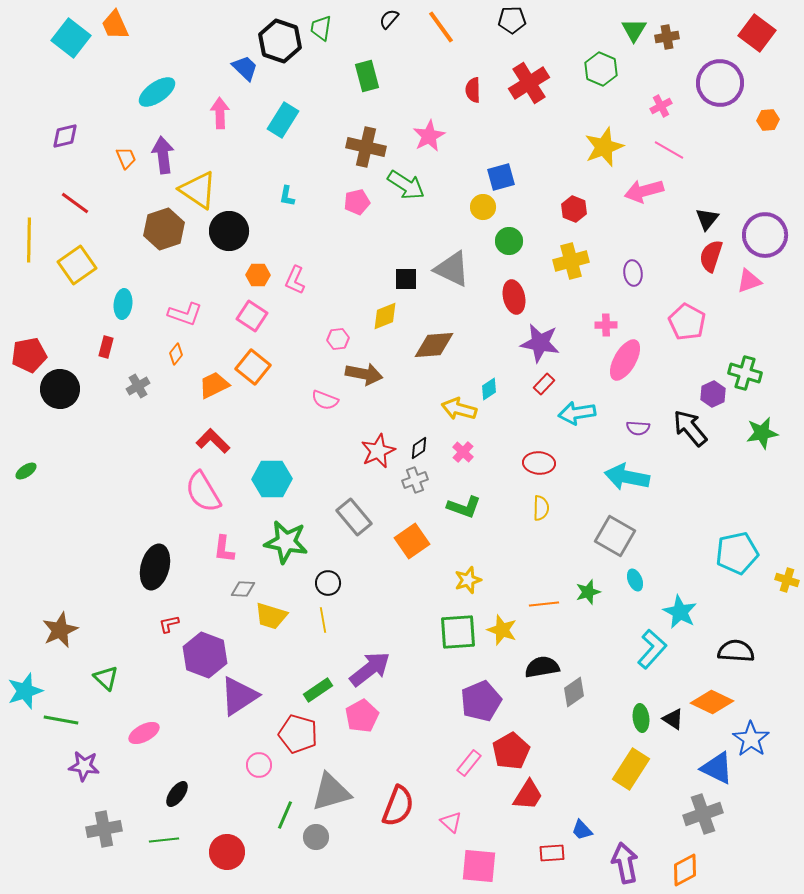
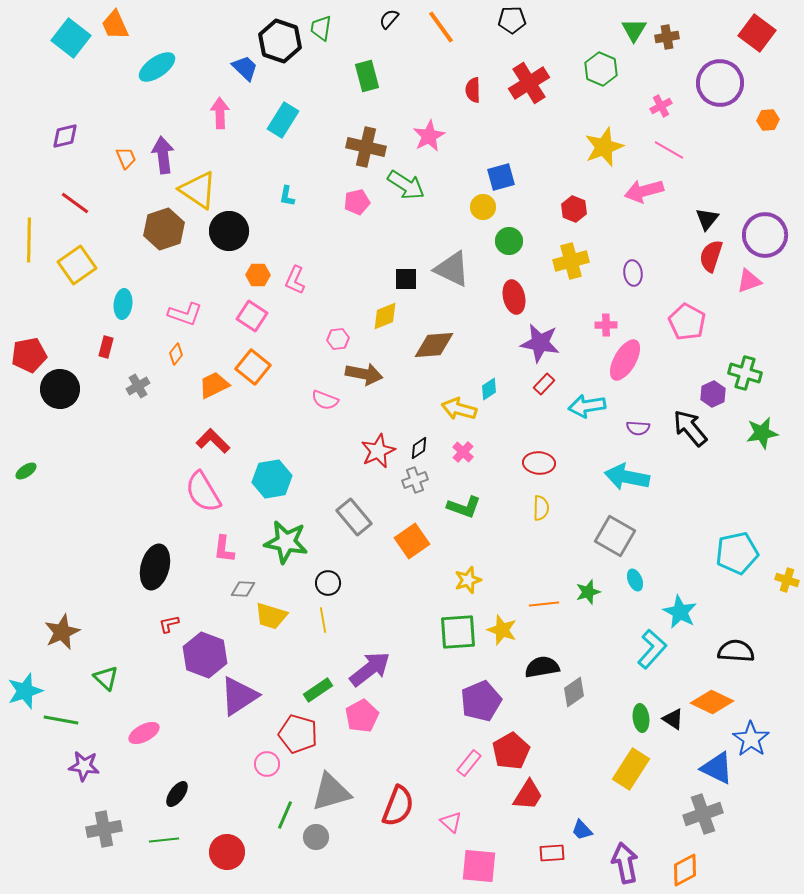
cyan ellipse at (157, 92): moved 25 px up
cyan arrow at (577, 413): moved 10 px right, 7 px up
cyan hexagon at (272, 479): rotated 9 degrees counterclockwise
brown star at (60, 630): moved 2 px right, 2 px down
pink circle at (259, 765): moved 8 px right, 1 px up
